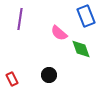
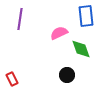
blue rectangle: rotated 15 degrees clockwise
pink semicircle: rotated 114 degrees clockwise
black circle: moved 18 px right
